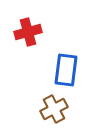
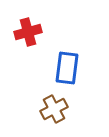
blue rectangle: moved 1 px right, 2 px up
